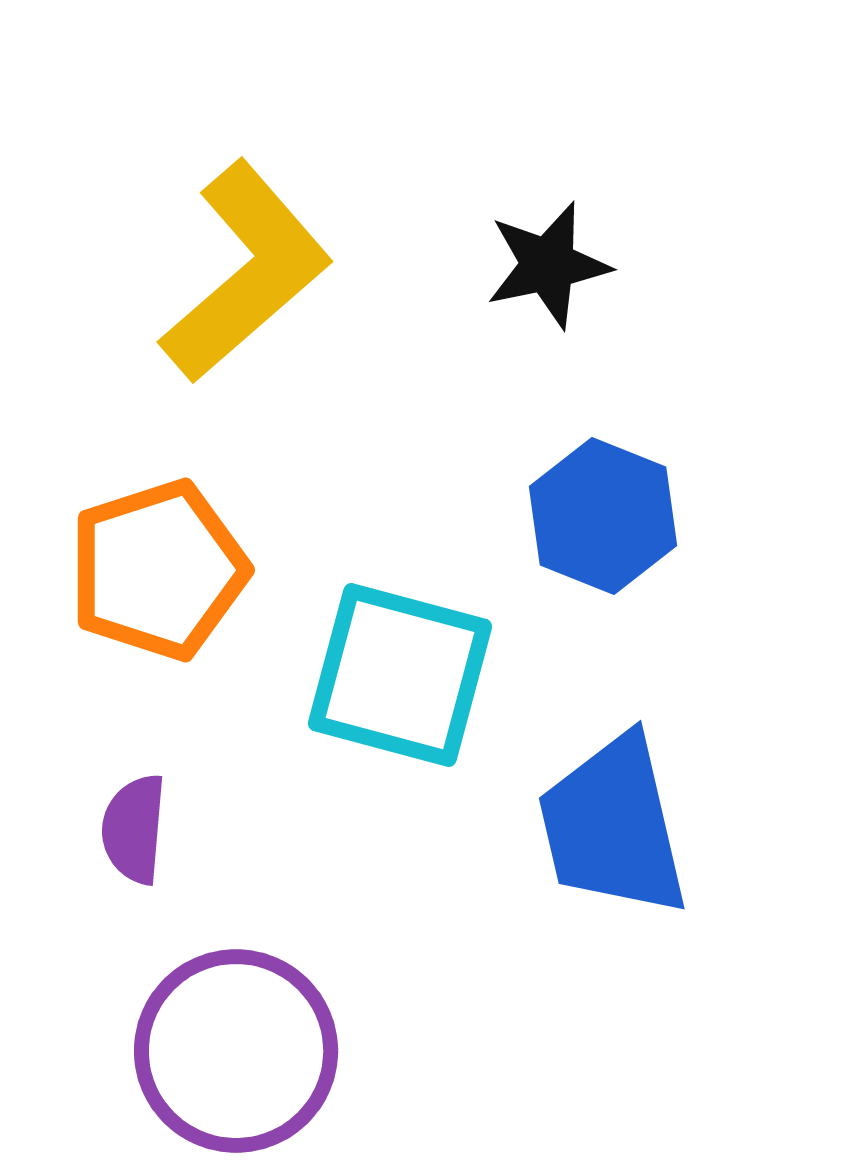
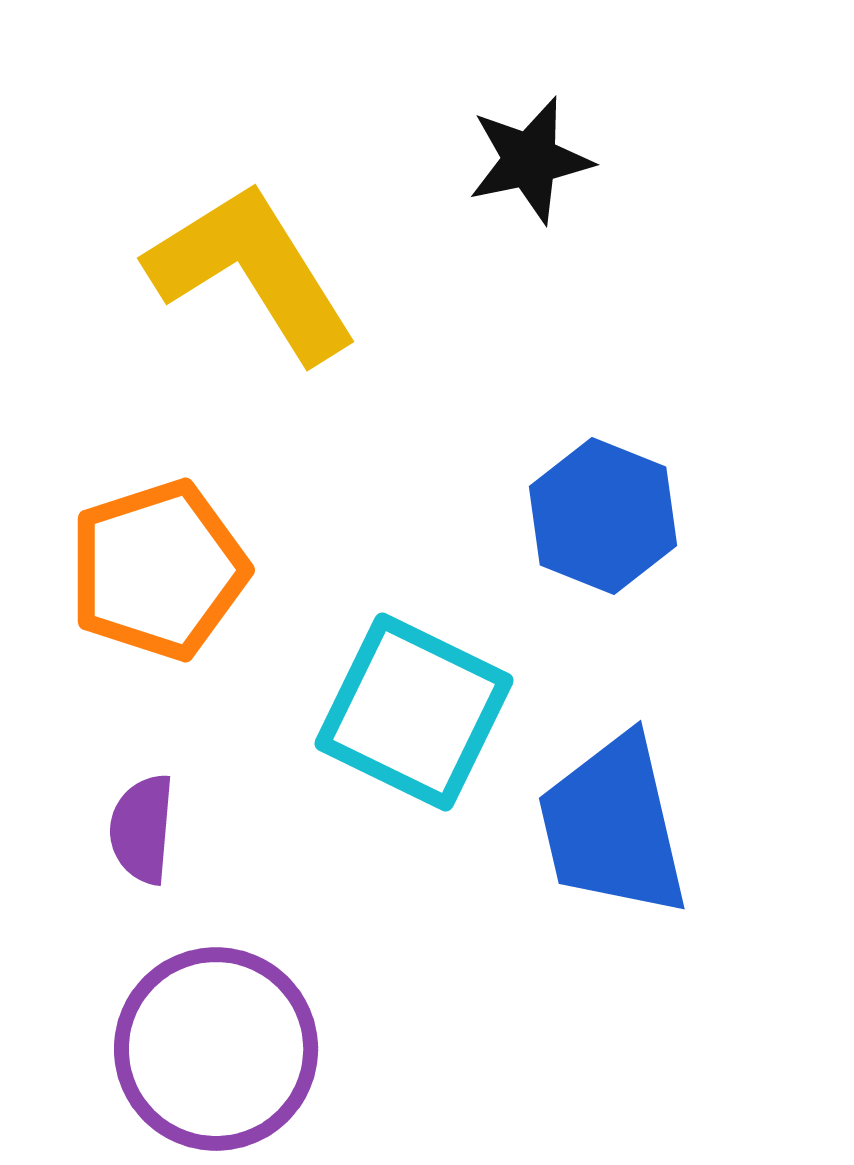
black star: moved 18 px left, 105 px up
yellow L-shape: moved 6 px right; rotated 81 degrees counterclockwise
cyan square: moved 14 px right, 37 px down; rotated 11 degrees clockwise
purple semicircle: moved 8 px right
purple circle: moved 20 px left, 2 px up
